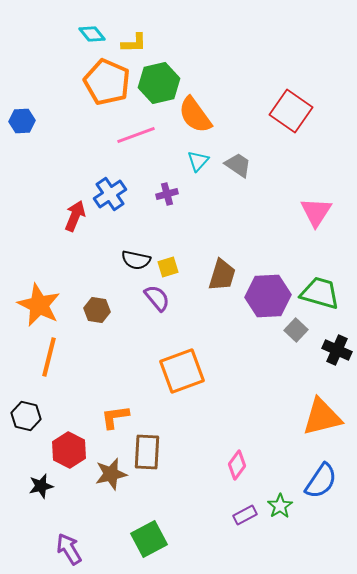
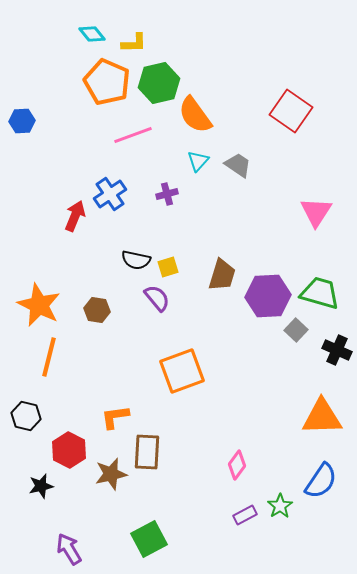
pink line: moved 3 px left
orange triangle: rotated 12 degrees clockwise
